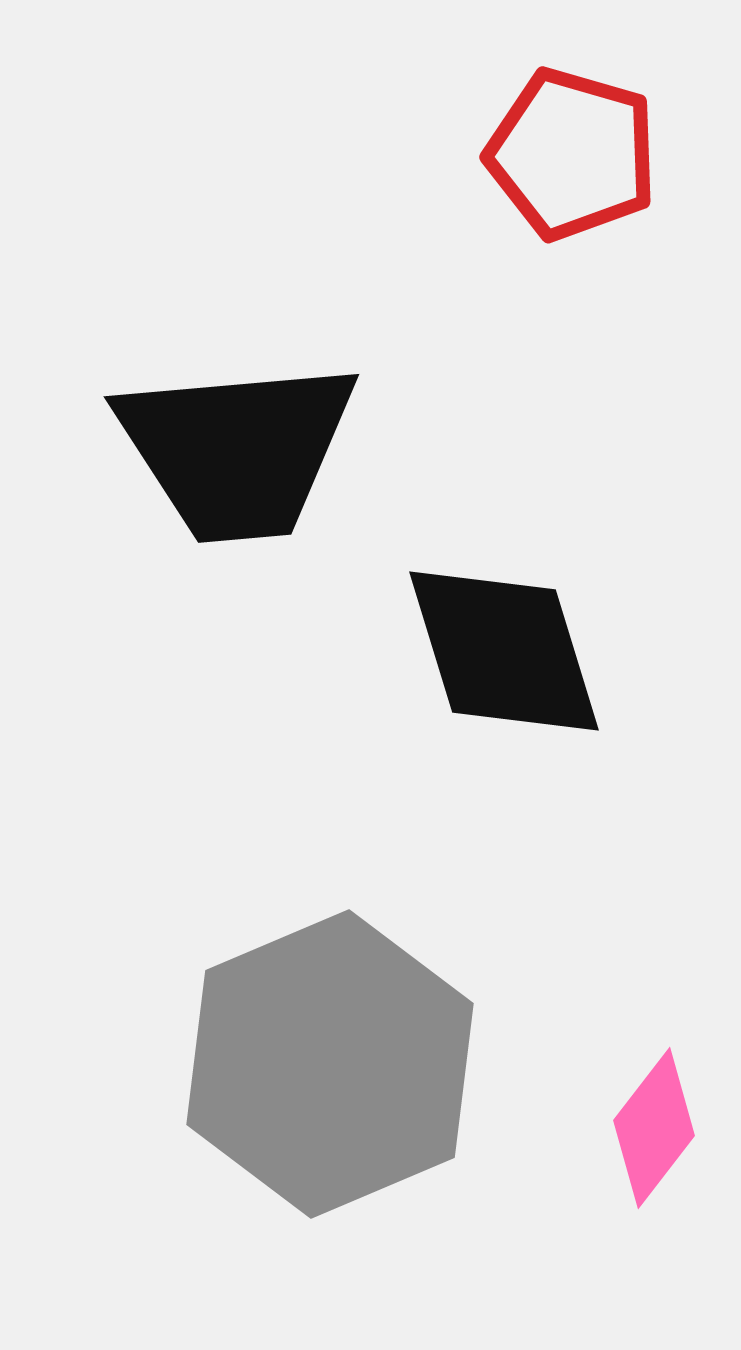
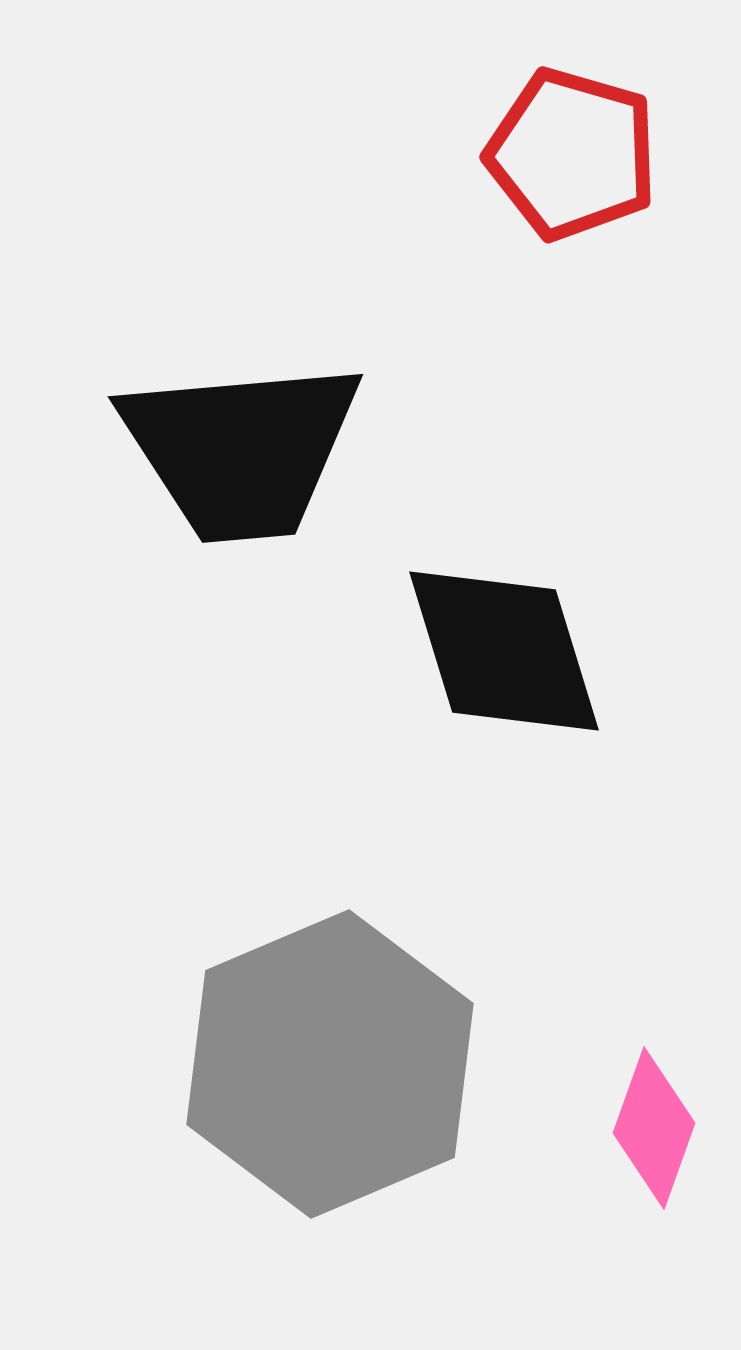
black trapezoid: moved 4 px right
pink diamond: rotated 18 degrees counterclockwise
